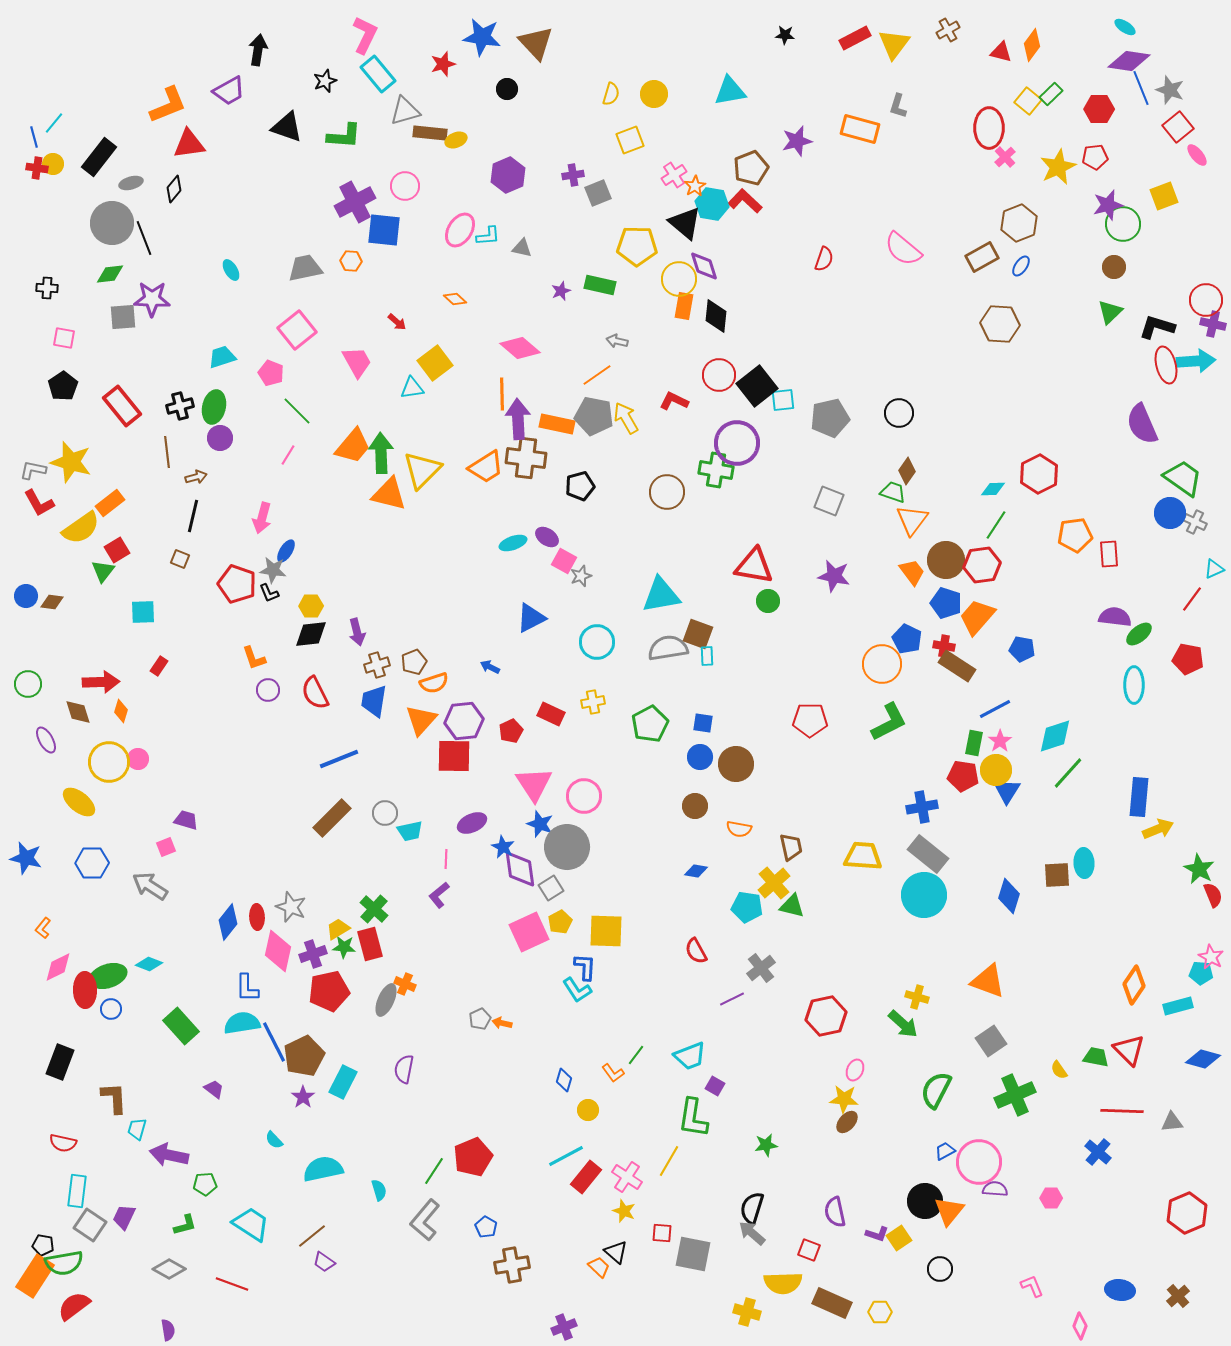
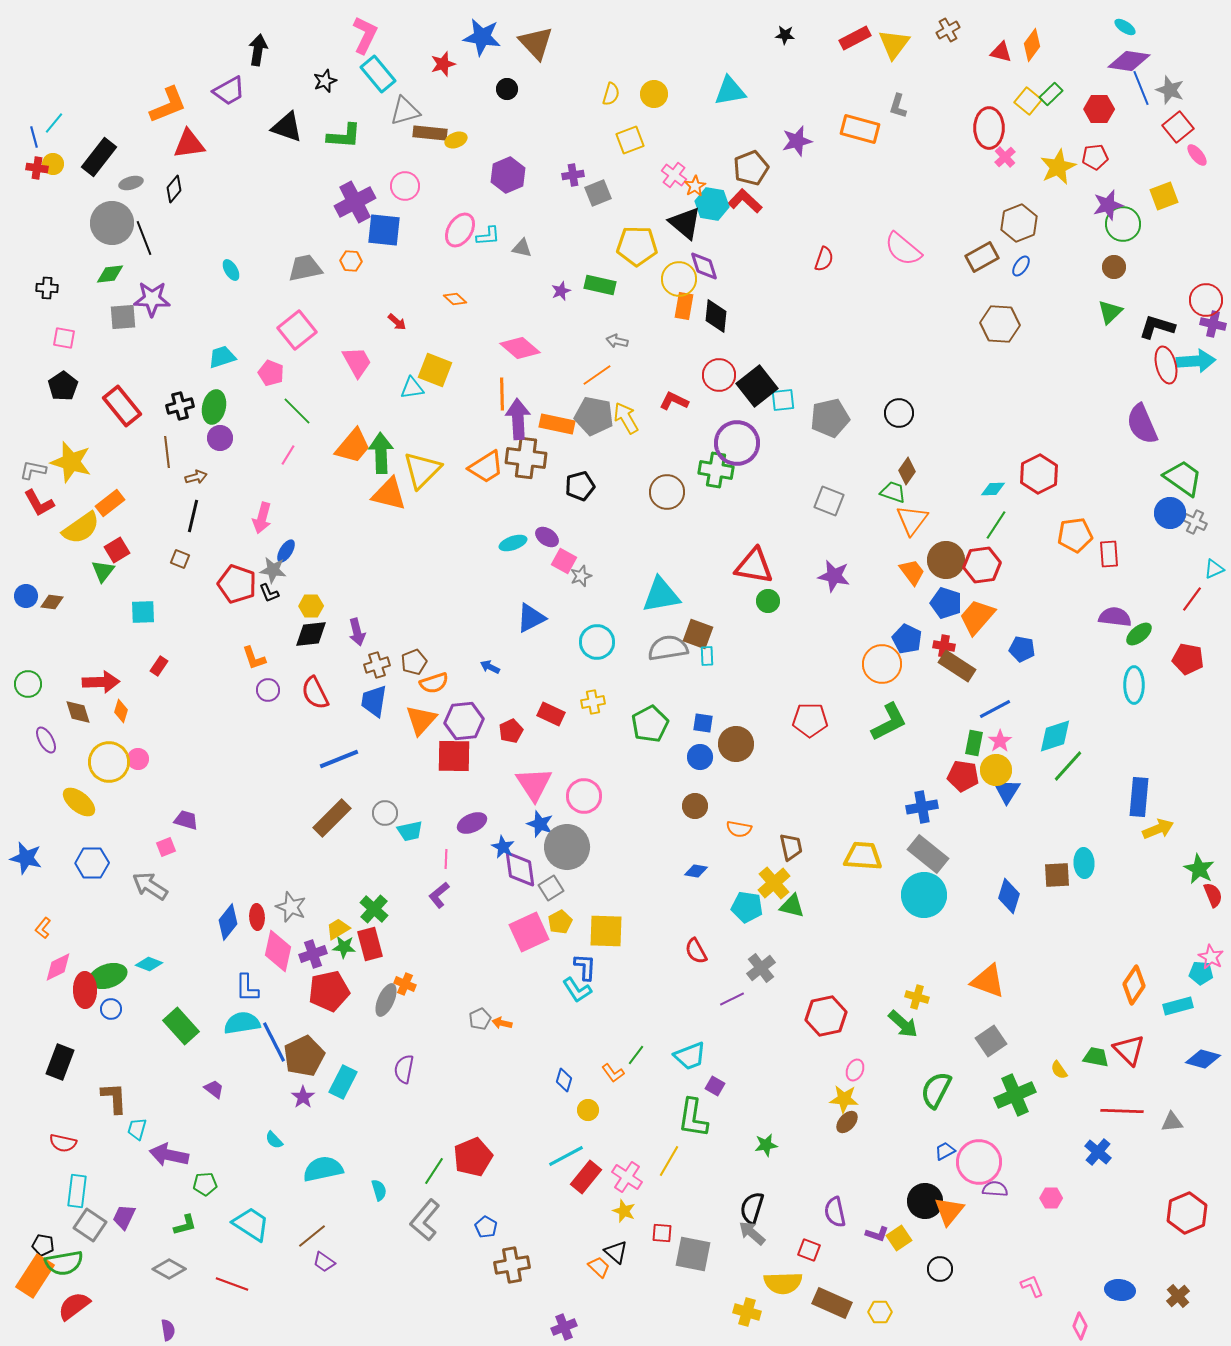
pink cross at (674, 175): rotated 20 degrees counterclockwise
yellow square at (435, 363): moved 7 px down; rotated 32 degrees counterclockwise
brown circle at (736, 764): moved 20 px up
green line at (1068, 773): moved 7 px up
